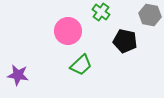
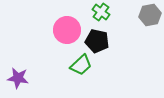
gray hexagon: rotated 20 degrees counterclockwise
pink circle: moved 1 px left, 1 px up
black pentagon: moved 28 px left
purple star: moved 3 px down
